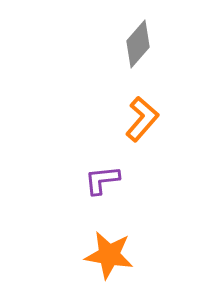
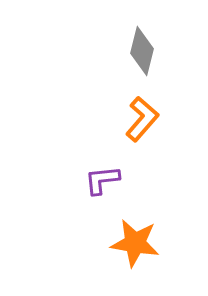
gray diamond: moved 4 px right, 7 px down; rotated 27 degrees counterclockwise
orange star: moved 26 px right, 12 px up
